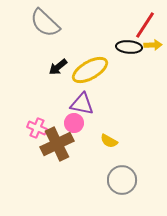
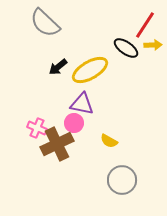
black ellipse: moved 3 px left, 1 px down; rotated 30 degrees clockwise
